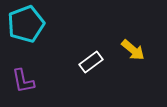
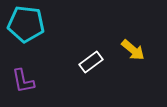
cyan pentagon: rotated 27 degrees clockwise
